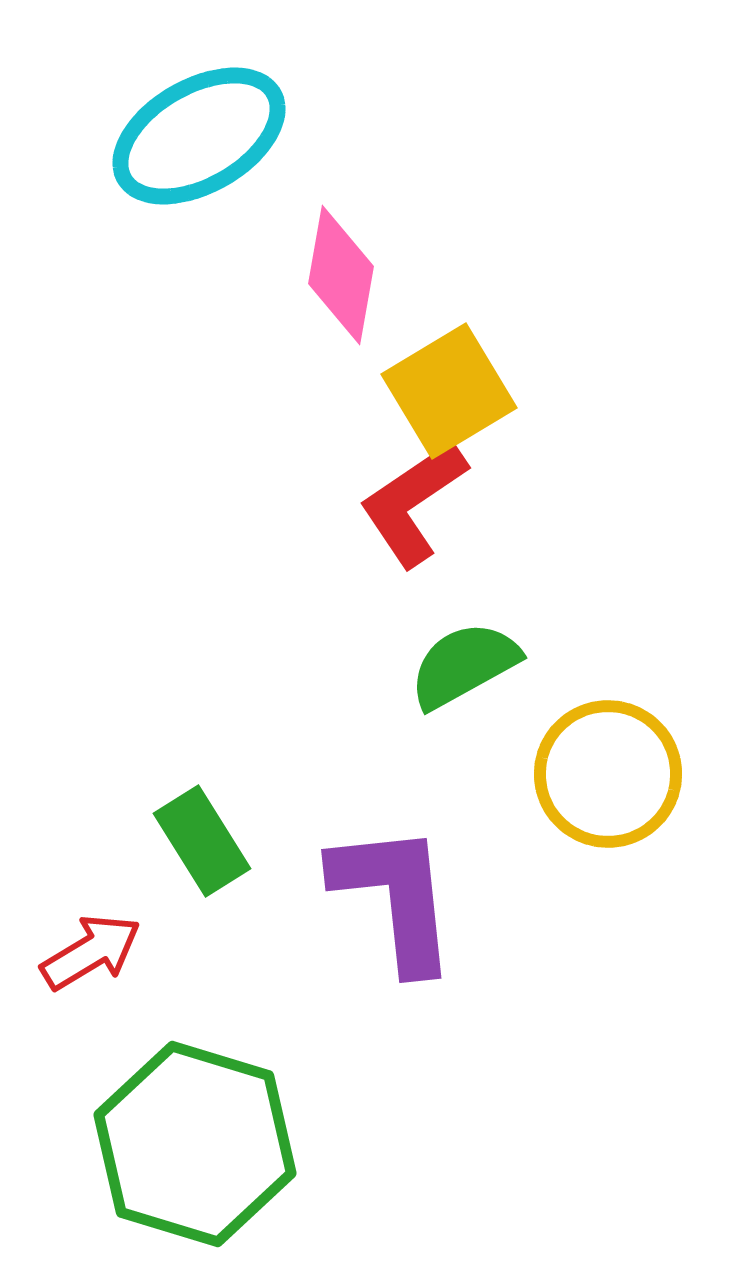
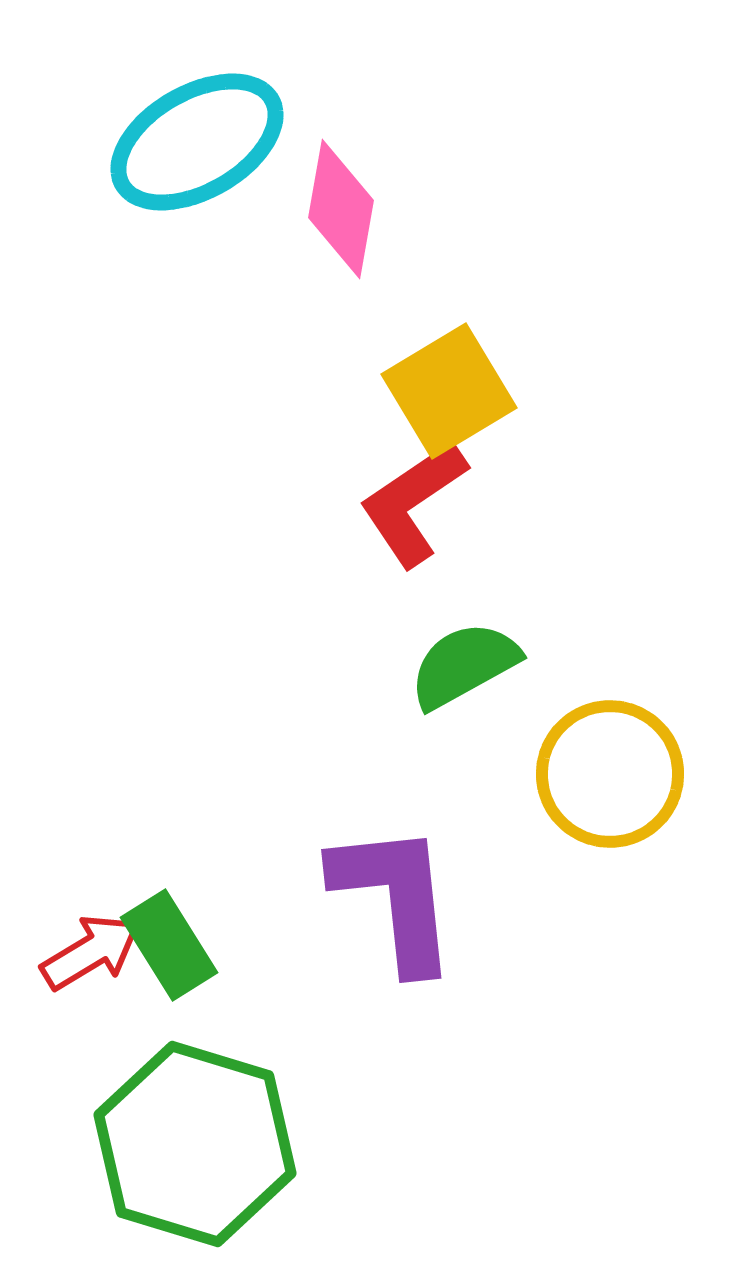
cyan ellipse: moved 2 px left, 6 px down
pink diamond: moved 66 px up
yellow circle: moved 2 px right
green rectangle: moved 33 px left, 104 px down
